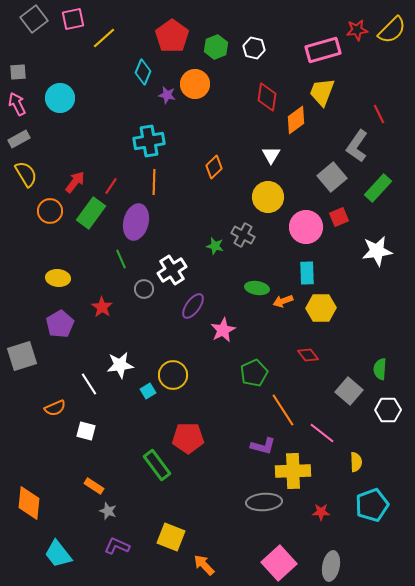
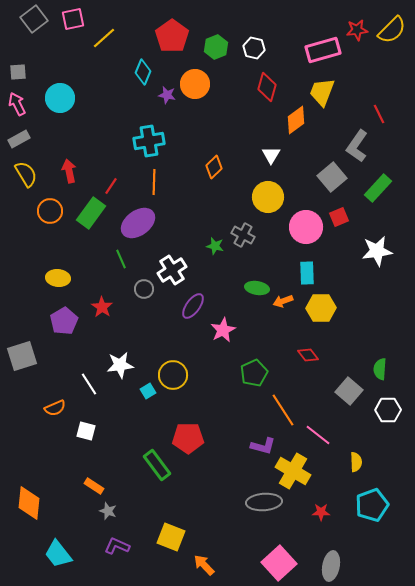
red diamond at (267, 97): moved 10 px up; rotated 8 degrees clockwise
red arrow at (75, 182): moved 6 px left, 11 px up; rotated 50 degrees counterclockwise
purple ellipse at (136, 222): moved 2 px right, 1 px down; rotated 40 degrees clockwise
purple pentagon at (60, 324): moved 4 px right, 3 px up
pink line at (322, 433): moved 4 px left, 2 px down
yellow cross at (293, 471): rotated 32 degrees clockwise
